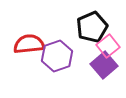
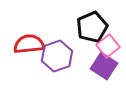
purple square: moved 1 px down; rotated 16 degrees counterclockwise
